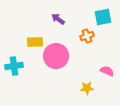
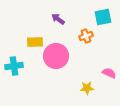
orange cross: moved 1 px left
pink semicircle: moved 2 px right, 2 px down
